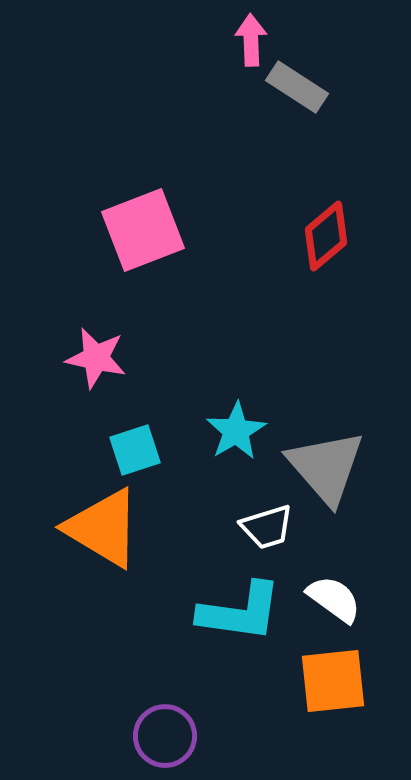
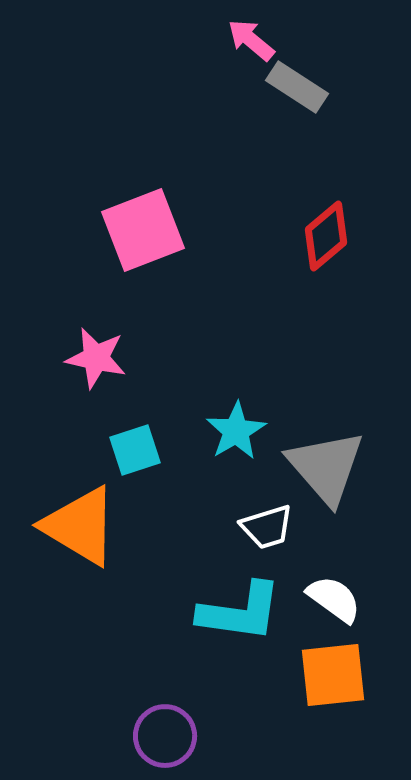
pink arrow: rotated 48 degrees counterclockwise
orange triangle: moved 23 px left, 2 px up
orange square: moved 6 px up
